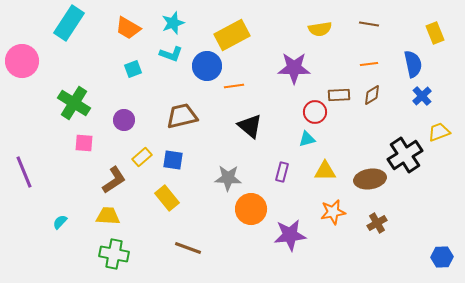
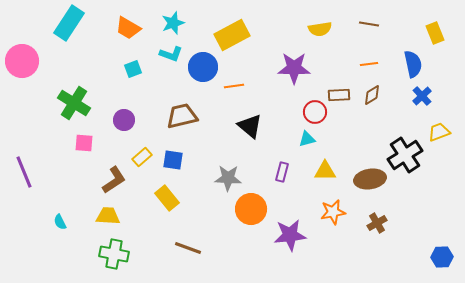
blue circle at (207, 66): moved 4 px left, 1 px down
cyan semicircle at (60, 222): rotated 70 degrees counterclockwise
